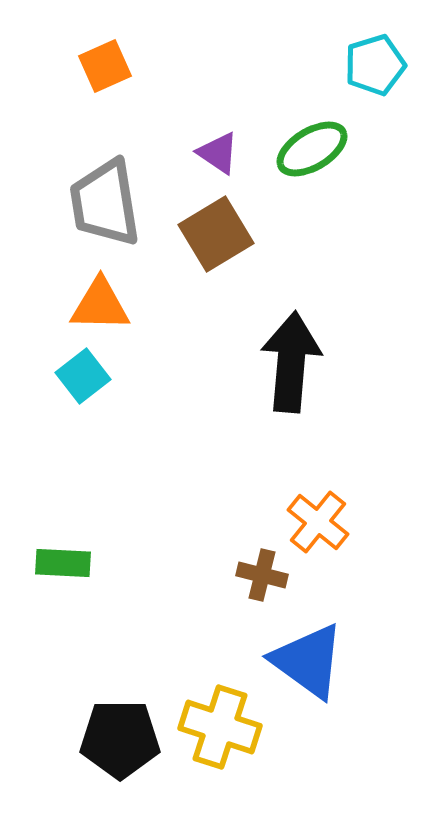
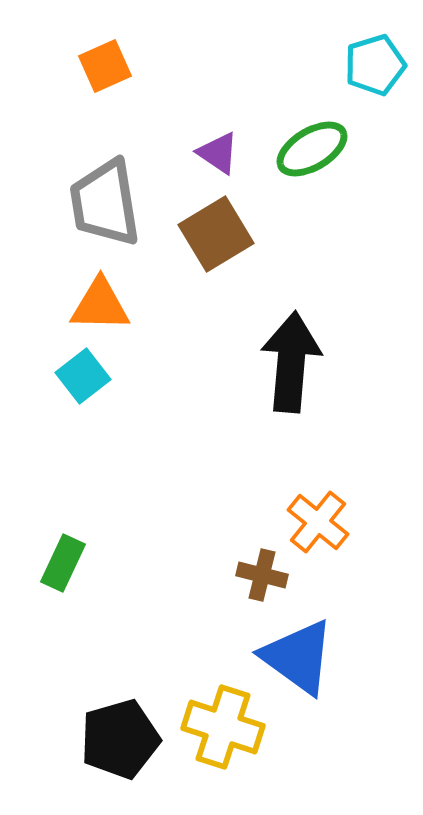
green rectangle: rotated 68 degrees counterclockwise
blue triangle: moved 10 px left, 4 px up
yellow cross: moved 3 px right
black pentagon: rotated 16 degrees counterclockwise
